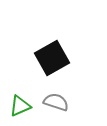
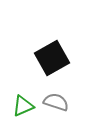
green triangle: moved 3 px right
